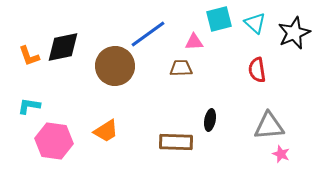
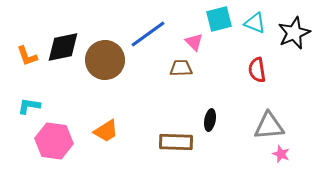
cyan triangle: rotated 20 degrees counterclockwise
pink triangle: rotated 48 degrees clockwise
orange L-shape: moved 2 px left
brown circle: moved 10 px left, 6 px up
